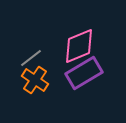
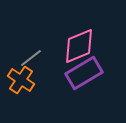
orange cross: moved 14 px left
